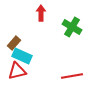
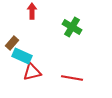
red arrow: moved 9 px left, 2 px up
brown rectangle: moved 2 px left
red triangle: moved 15 px right, 1 px down
red line: moved 2 px down; rotated 20 degrees clockwise
